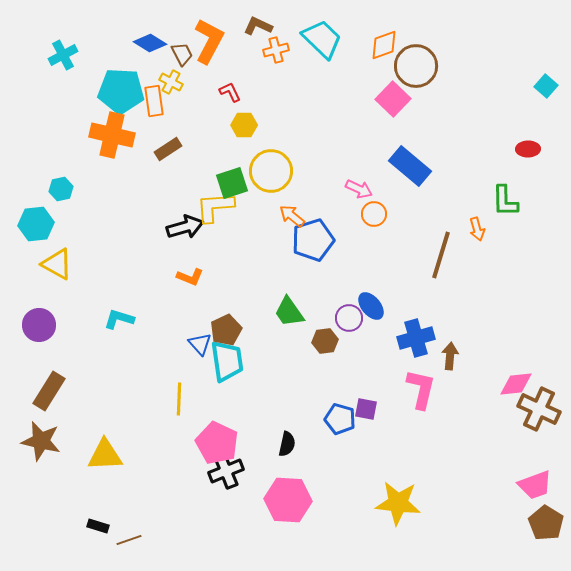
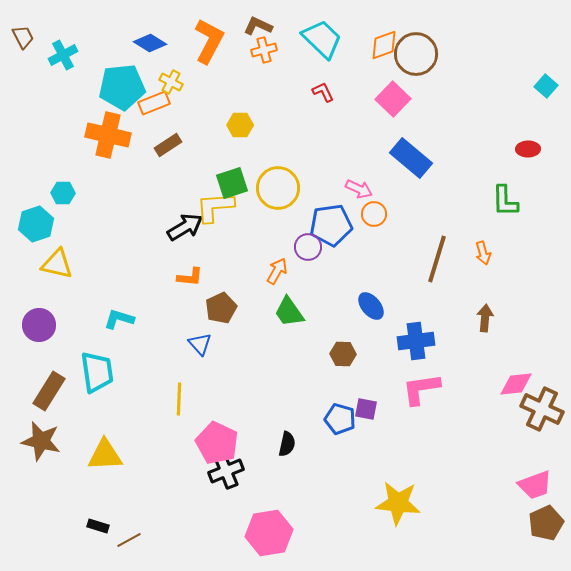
orange cross at (276, 50): moved 12 px left
brown trapezoid at (182, 54): moved 159 px left, 17 px up
brown circle at (416, 66): moved 12 px up
cyan pentagon at (121, 91): moved 1 px right, 4 px up; rotated 9 degrees counterclockwise
red L-shape at (230, 92): moved 93 px right
orange rectangle at (154, 101): moved 2 px down; rotated 76 degrees clockwise
yellow hexagon at (244, 125): moved 4 px left
orange cross at (112, 135): moved 4 px left
brown rectangle at (168, 149): moved 4 px up
blue rectangle at (410, 166): moved 1 px right, 8 px up
yellow circle at (271, 171): moved 7 px right, 17 px down
cyan hexagon at (61, 189): moved 2 px right, 4 px down; rotated 15 degrees clockwise
orange arrow at (292, 216): moved 15 px left, 55 px down; rotated 80 degrees clockwise
cyan hexagon at (36, 224): rotated 12 degrees counterclockwise
black arrow at (185, 227): rotated 15 degrees counterclockwise
orange arrow at (477, 229): moved 6 px right, 24 px down
blue pentagon at (313, 240): moved 18 px right, 15 px up; rotated 9 degrees clockwise
brown line at (441, 255): moved 4 px left, 4 px down
yellow triangle at (57, 264): rotated 16 degrees counterclockwise
orange L-shape at (190, 277): rotated 16 degrees counterclockwise
purple circle at (349, 318): moved 41 px left, 71 px up
brown pentagon at (226, 330): moved 5 px left, 22 px up
blue cross at (416, 338): moved 3 px down; rotated 9 degrees clockwise
brown hexagon at (325, 341): moved 18 px right, 13 px down; rotated 10 degrees clockwise
brown arrow at (450, 356): moved 35 px right, 38 px up
cyan trapezoid at (227, 361): moved 130 px left, 11 px down
pink L-shape at (421, 389): rotated 111 degrees counterclockwise
brown cross at (539, 409): moved 3 px right
pink hexagon at (288, 500): moved 19 px left, 33 px down; rotated 12 degrees counterclockwise
brown pentagon at (546, 523): rotated 16 degrees clockwise
brown line at (129, 540): rotated 10 degrees counterclockwise
